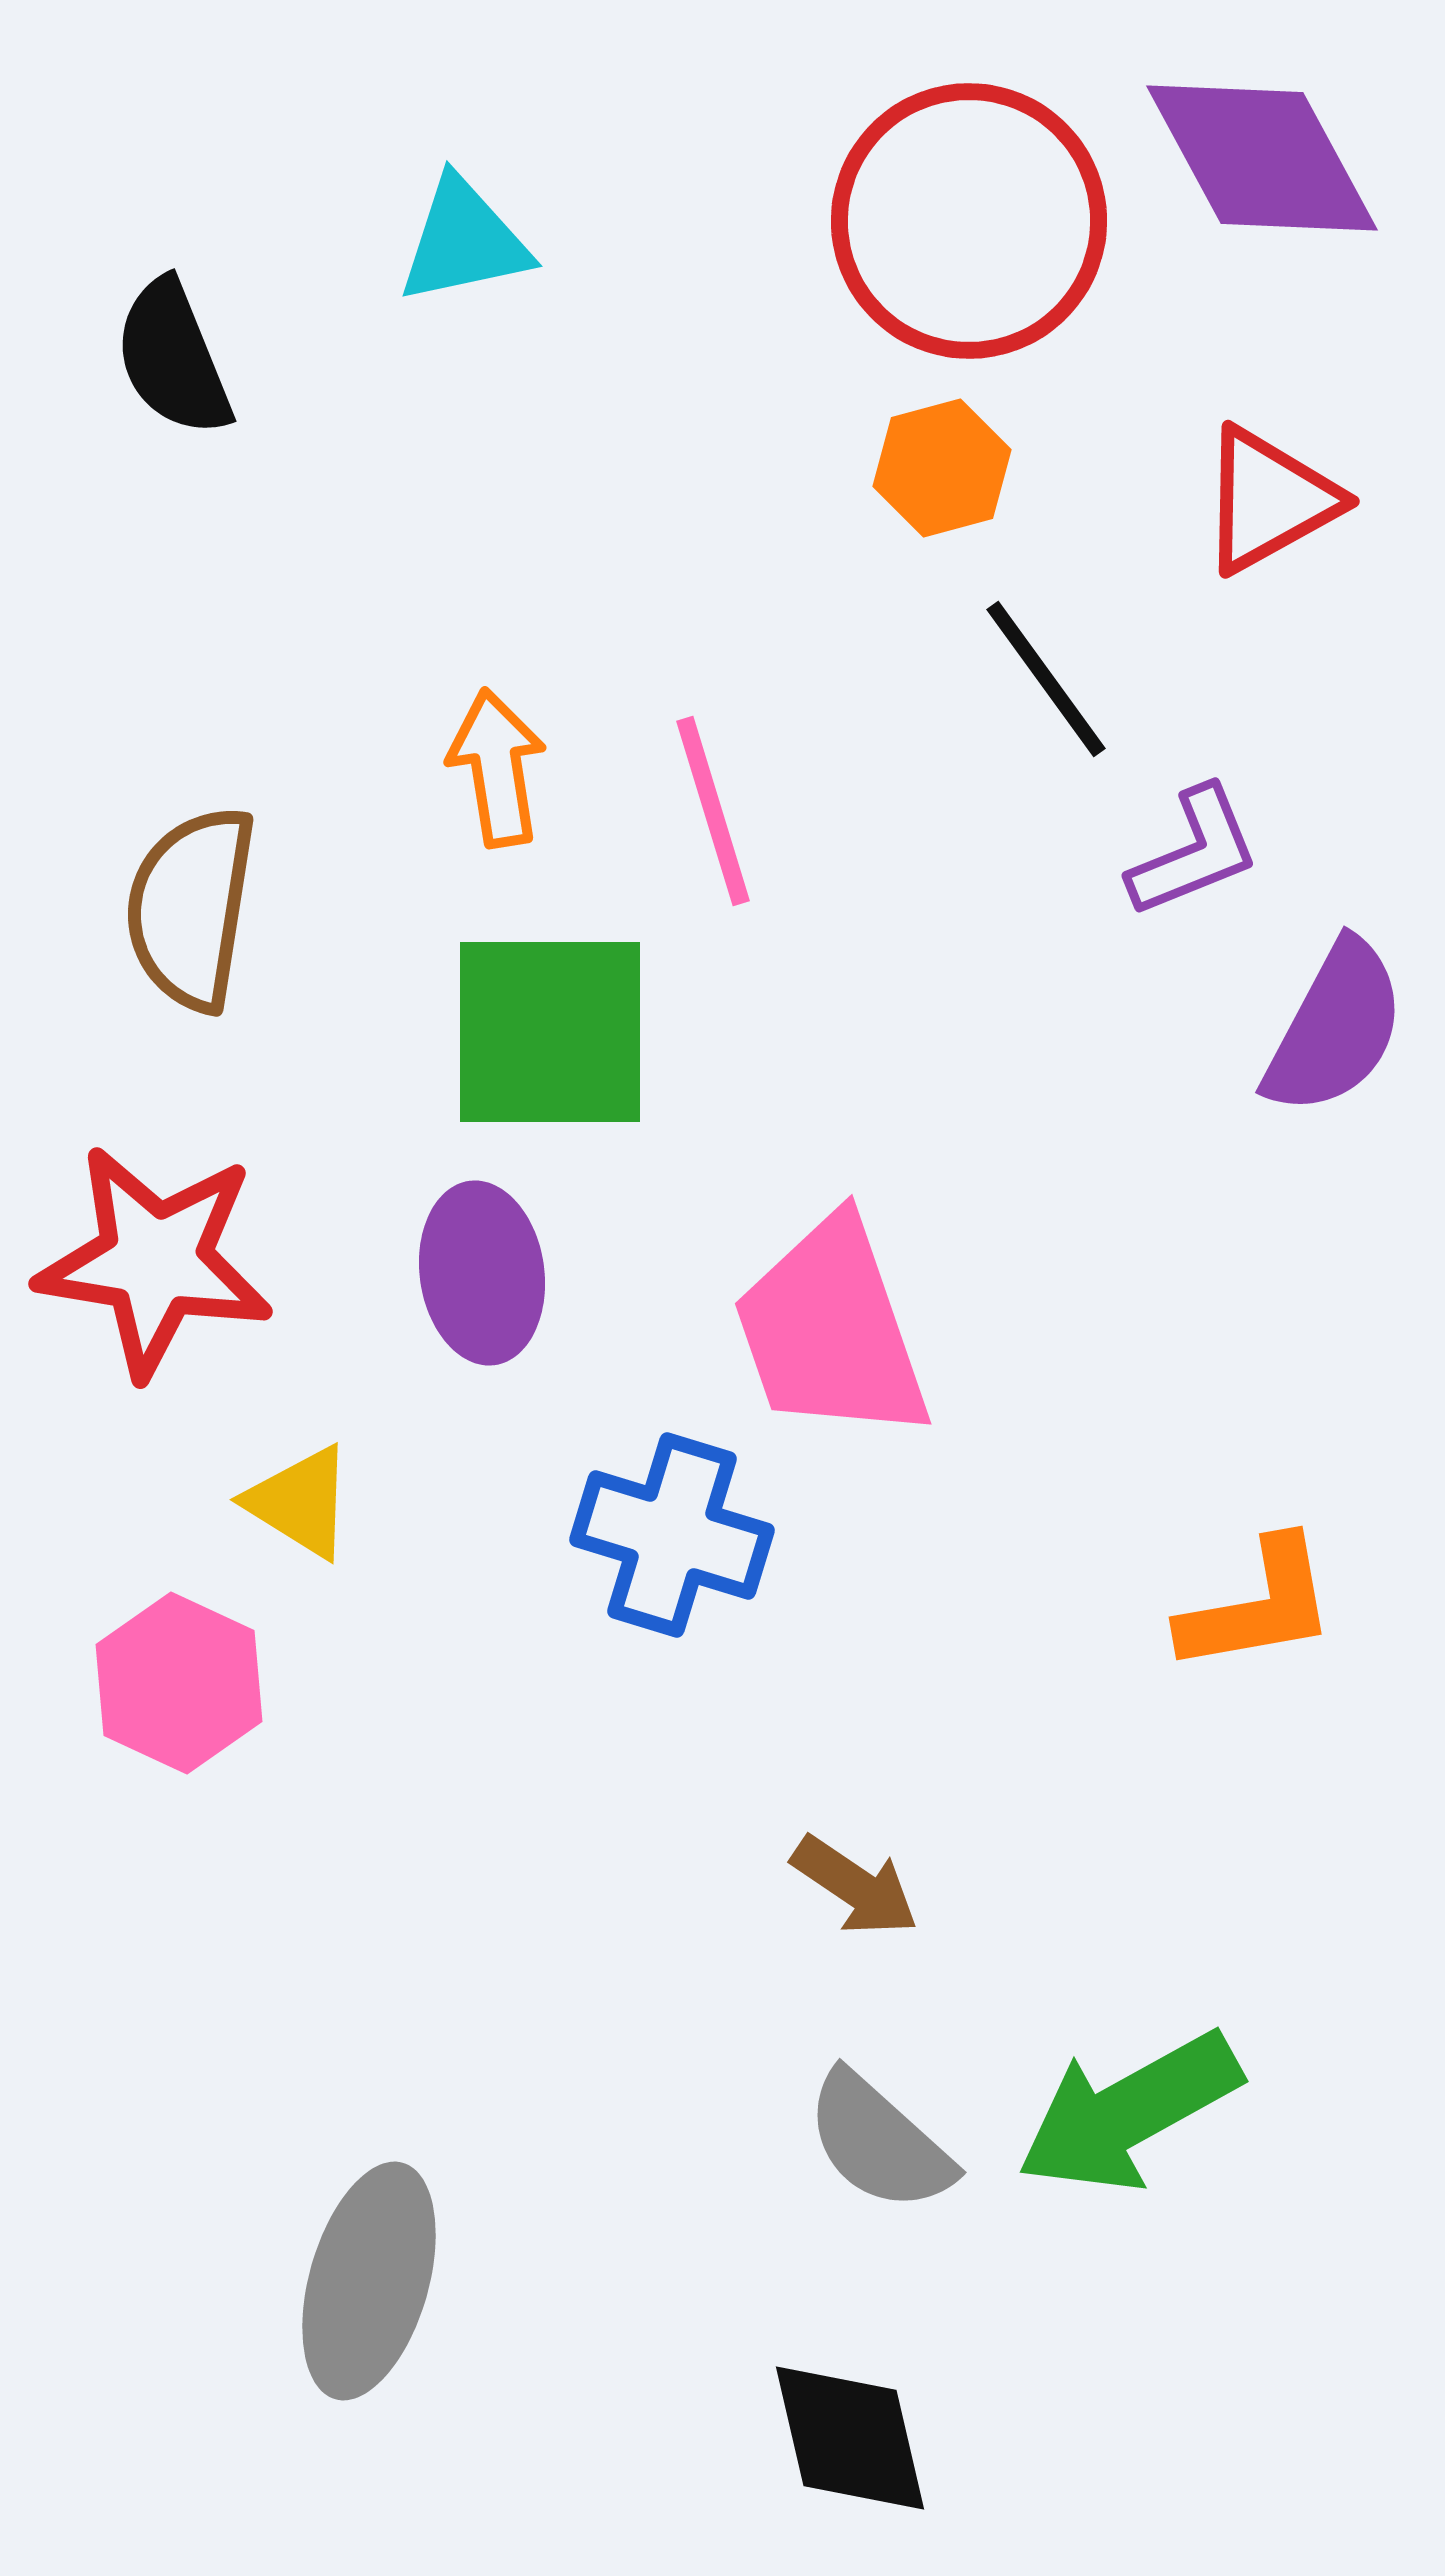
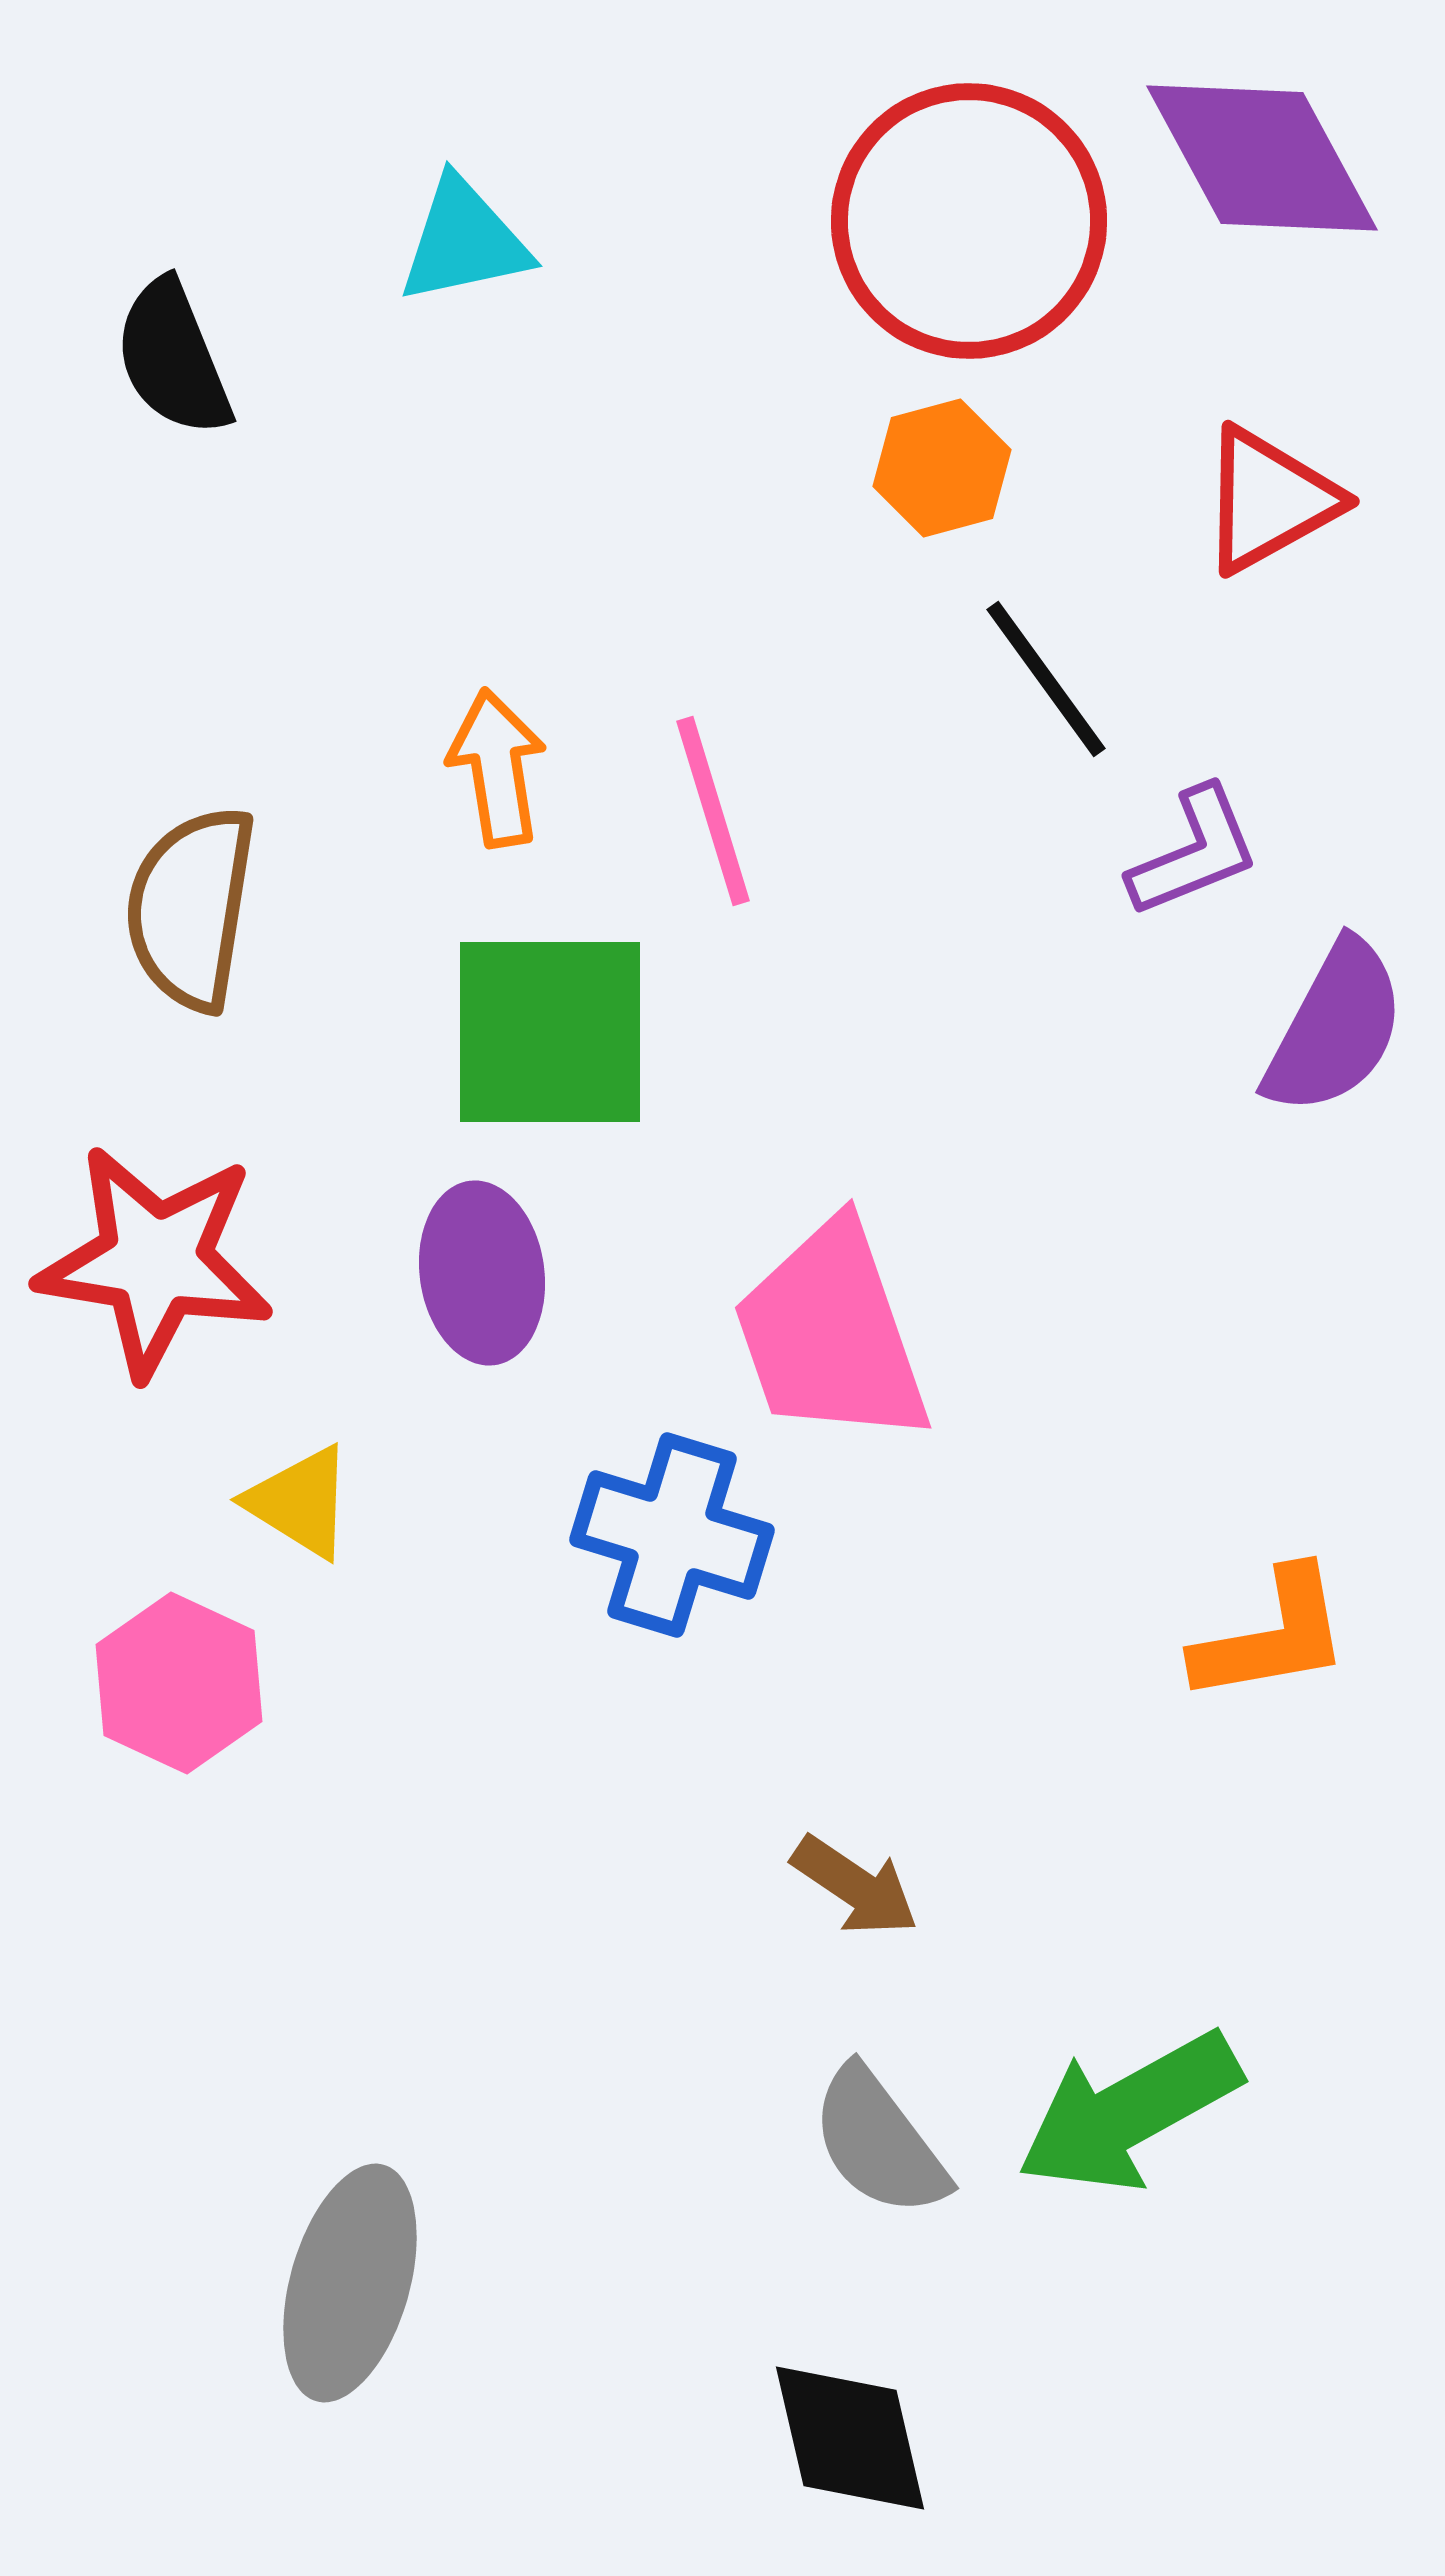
pink trapezoid: moved 4 px down
orange L-shape: moved 14 px right, 30 px down
gray semicircle: rotated 11 degrees clockwise
gray ellipse: moved 19 px left, 2 px down
